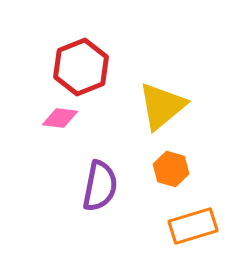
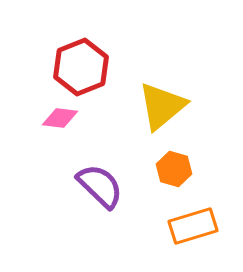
orange hexagon: moved 3 px right
purple semicircle: rotated 57 degrees counterclockwise
